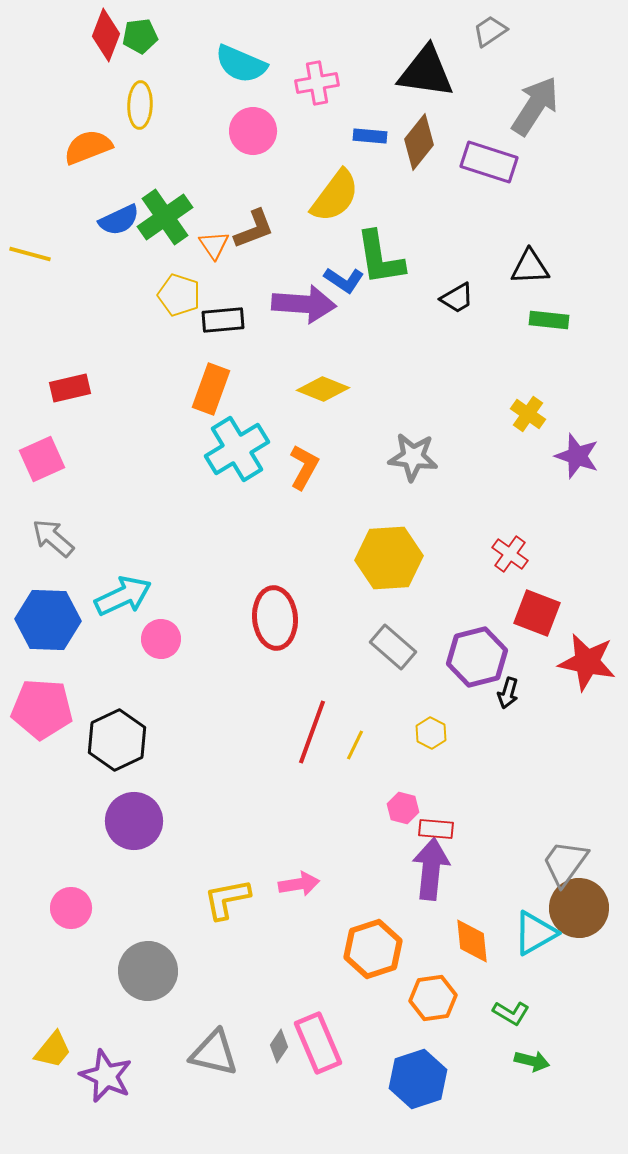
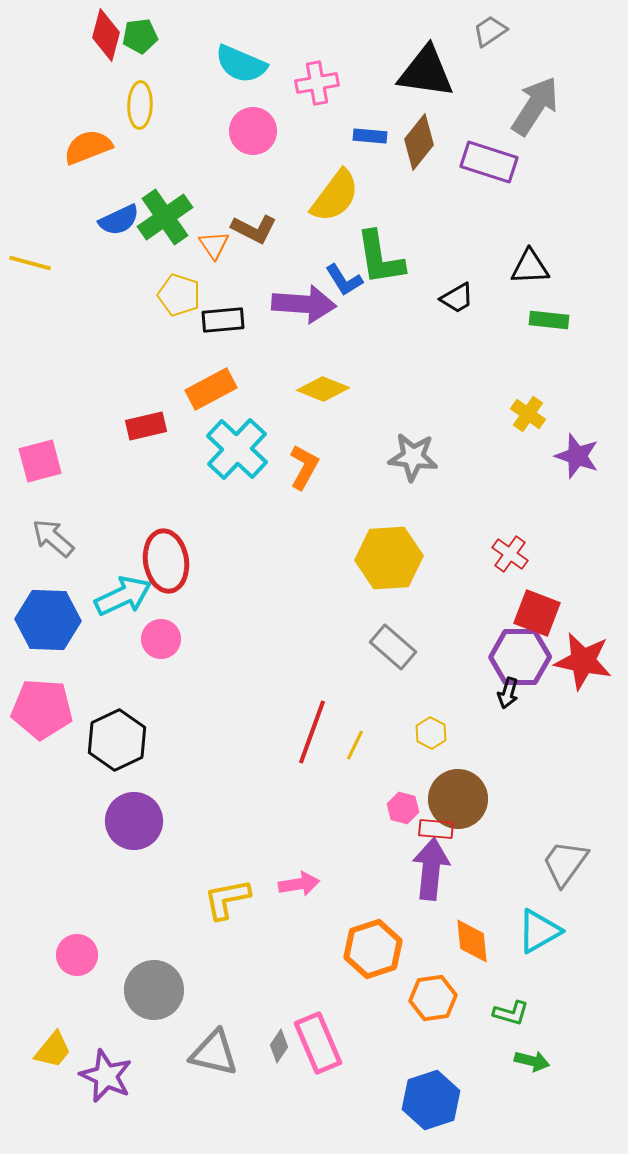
red diamond at (106, 35): rotated 6 degrees counterclockwise
brown L-shape at (254, 229): rotated 48 degrees clockwise
yellow line at (30, 254): moved 9 px down
blue L-shape at (344, 280): rotated 24 degrees clockwise
red rectangle at (70, 388): moved 76 px right, 38 px down
orange rectangle at (211, 389): rotated 42 degrees clockwise
cyan cross at (237, 449): rotated 16 degrees counterclockwise
pink square at (42, 459): moved 2 px left, 2 px down; rotated 9 degrees clockwise
red ellipse at (275, 618): moved 109 px left, 57 px up; rotated 4 degrees counterclockwise
purple hexagon at (477, 657): moved 43 px right; rotated 14 degrees clockwise
red star at (587, 662): moved 4 px left, 1 px up
pink circle at (71, 908): moved 6 px right, 47 px down
brown circle at (579, 908): moved 121 px left, 109 px up
cyan triangle at (535, 933): moved 4 px right, 2 px up
gray circle at (148, 971): moved 6 px right, 19 px down
green L-shape at (511, 1013): rotated 15 degrees counterclockwise
blue hexagon at (418, 1079): moved 13 px right, 21 px down
